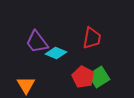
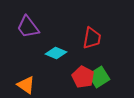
purple trapezoid: moved 9 px left, 15 px up
orange triangle: rotated 24 degrees counterclockwise
